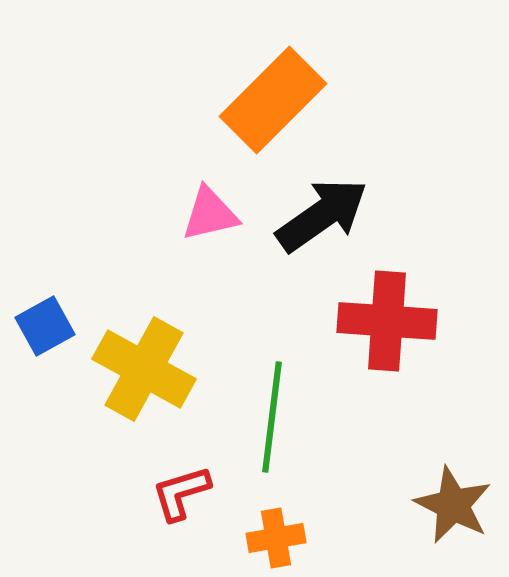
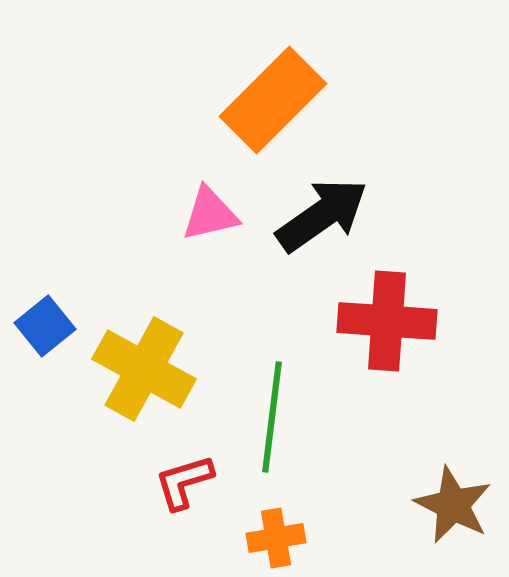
blue square: rotated 10 degrees counterclockwise
red L-shape: moved 3 px right, 11 px up
